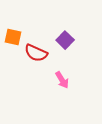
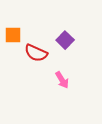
orange square: moved 2 px up; rotated 12 degrees counterclockwise
